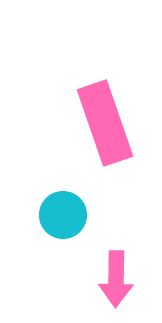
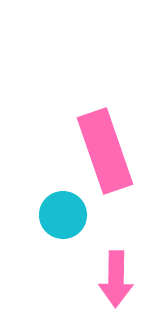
pink rectangle: moved 28 px down
